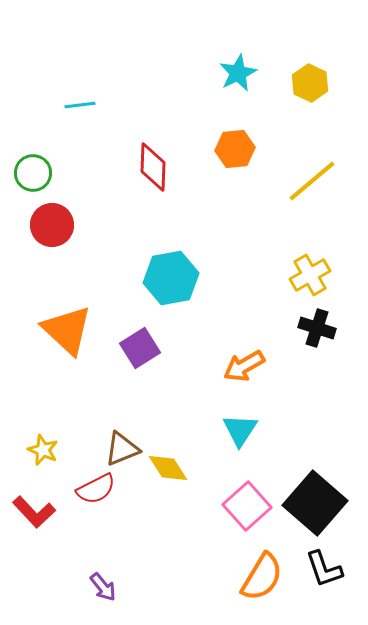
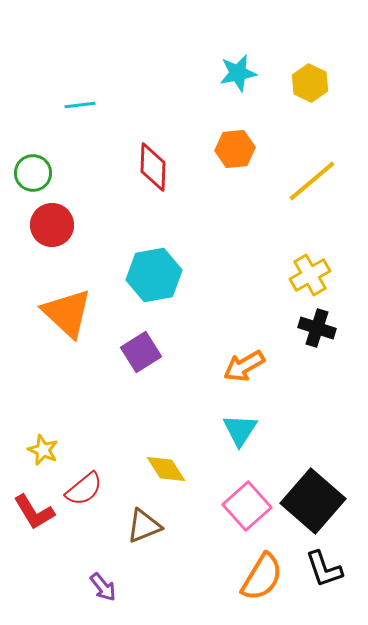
cyan star: rotated 15 degrees clockwise
cyan hexagon: moved 17 px left, 3 px up
orange triangle: moved 17 px up
purple square: moved 1 px right, 4 px down
brown triangle: moved 22 px right, 77 px down
yellow diamond: moved 2 px left, 1 px down
red semicircle: moved 12 px left; rotated 12 degrees counterclockwise
black square: moved 2 px left, 2 px up
red L-shape: rotated 12 degrees clockwise
